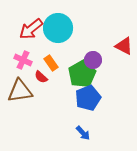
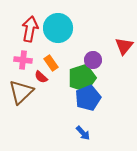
red arrow: moved 1 px left; rotated 140 degrees clockwise
red triangle: rotated 42 degrees clockwise
pink cross: rotated 18 degrees counterclockwise
green pentagon: moved 4 px down; rotated 12 degrees clockwise
brown triangle: moved 1 px right, 1 px down; rotated 36 degrees counterclockwise
